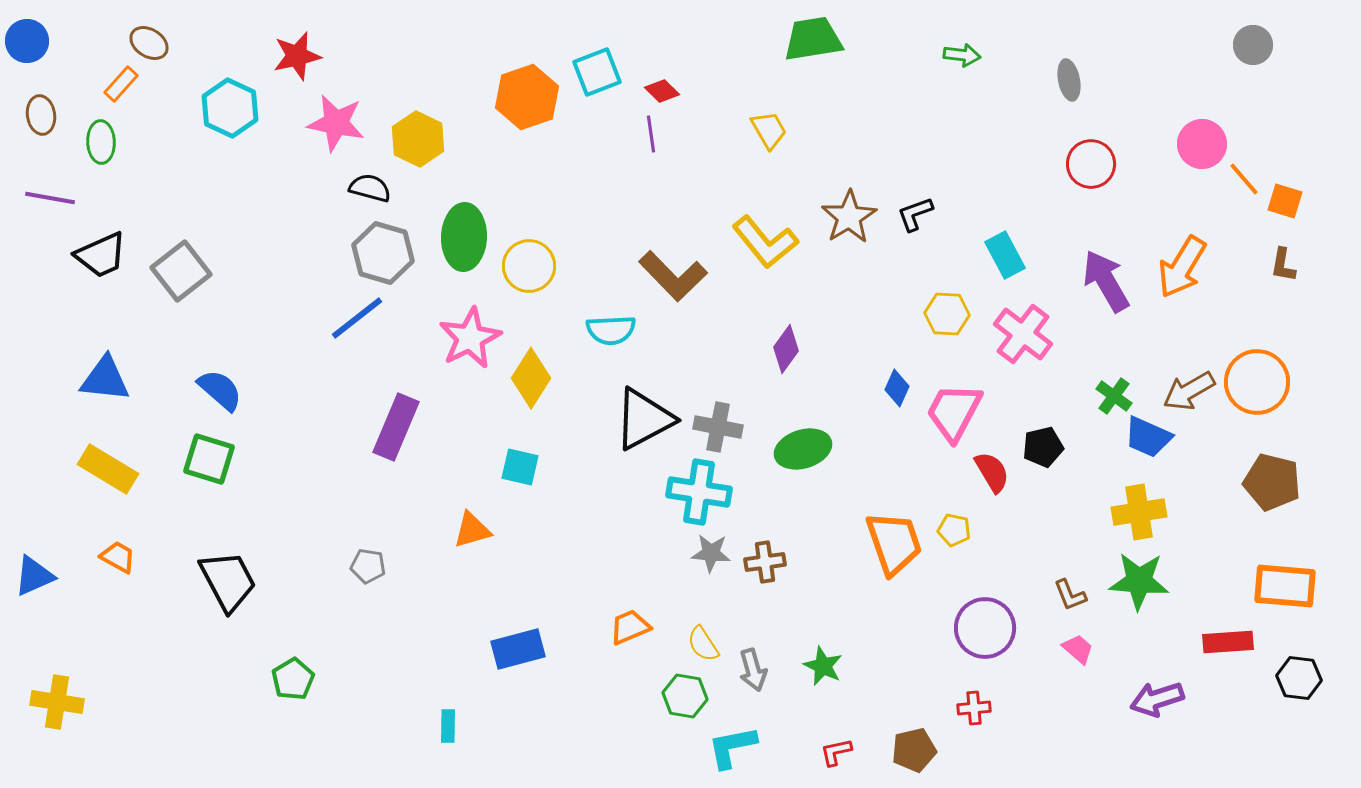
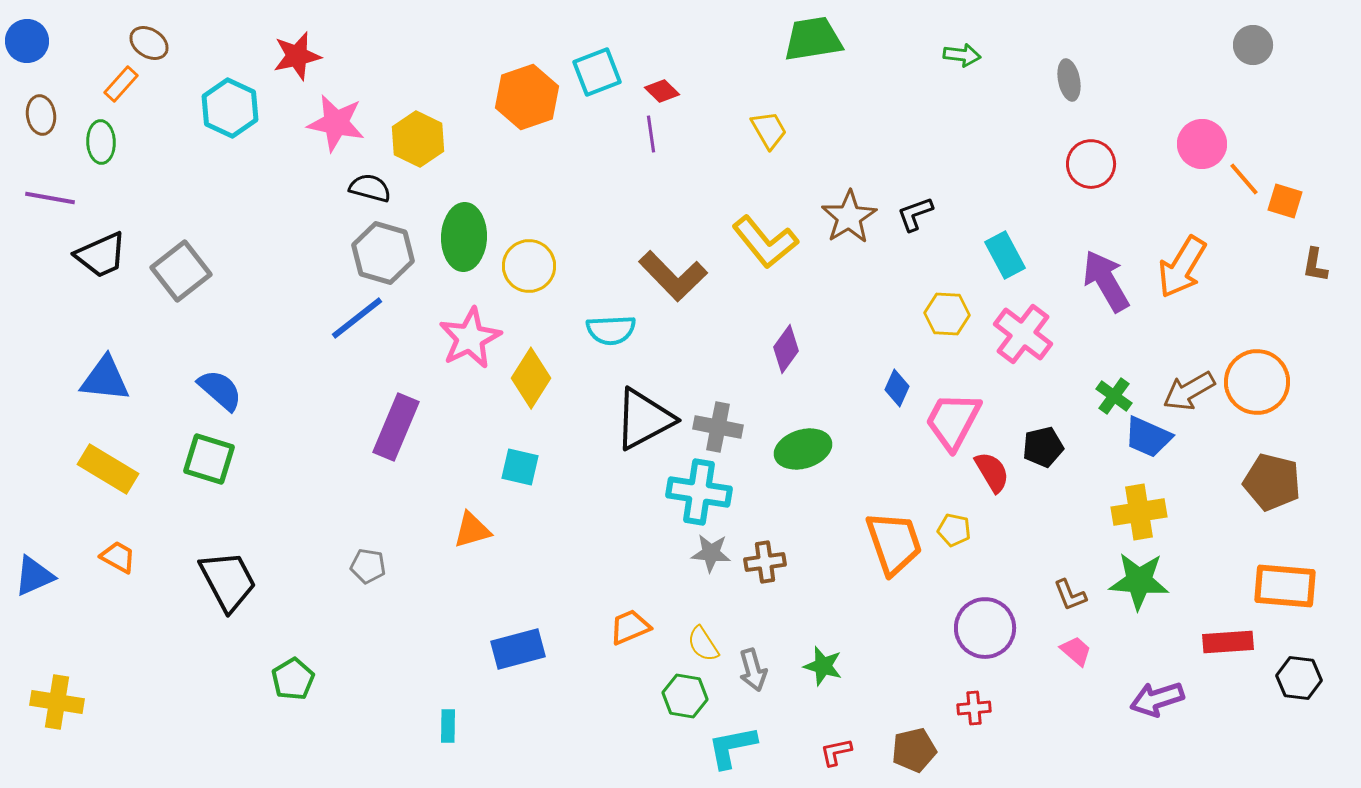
brown L-shape at (1283, 265): moved 32 px right
pink trapezoid at (954, 412): moved 1 px left, 9 px down
pink trapezoid at (1078, 649): moved 2 px left, 2 px down
green star at (823, 666): rotated 9 degrees counterclockwise
